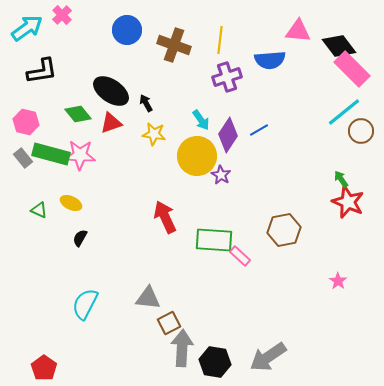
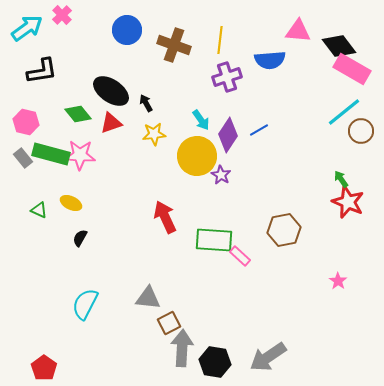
pink rectangle at (352, 69): rotated 15 degrees counterclockwise
yellow star at (154, 134): rotated 15 degrees counterclockwise
